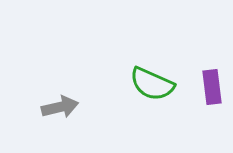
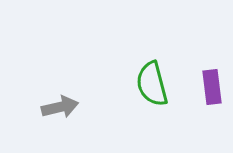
green semicircle: rotated 51 degrees clockwise
